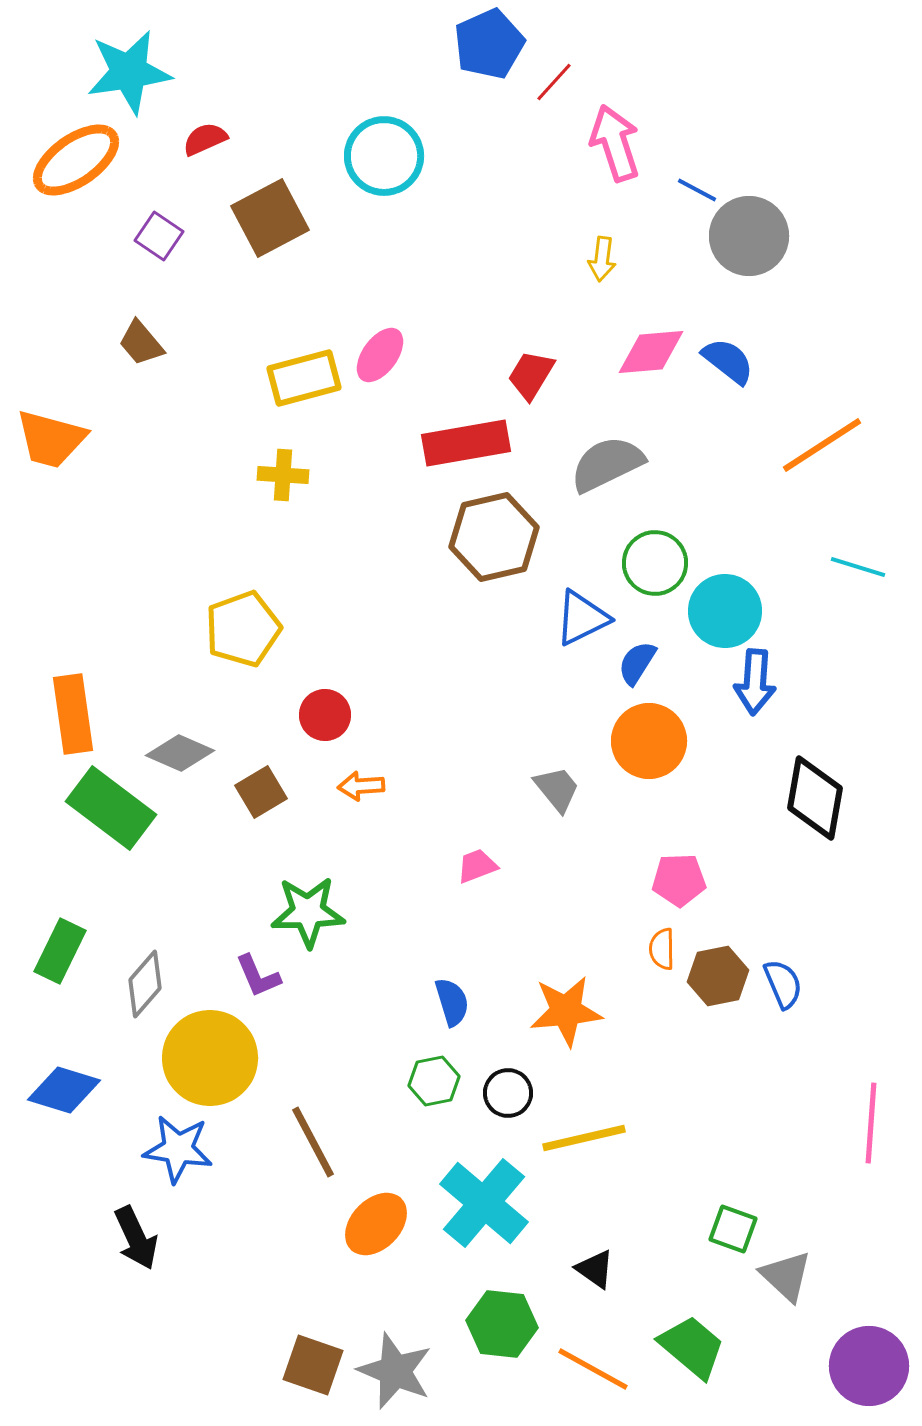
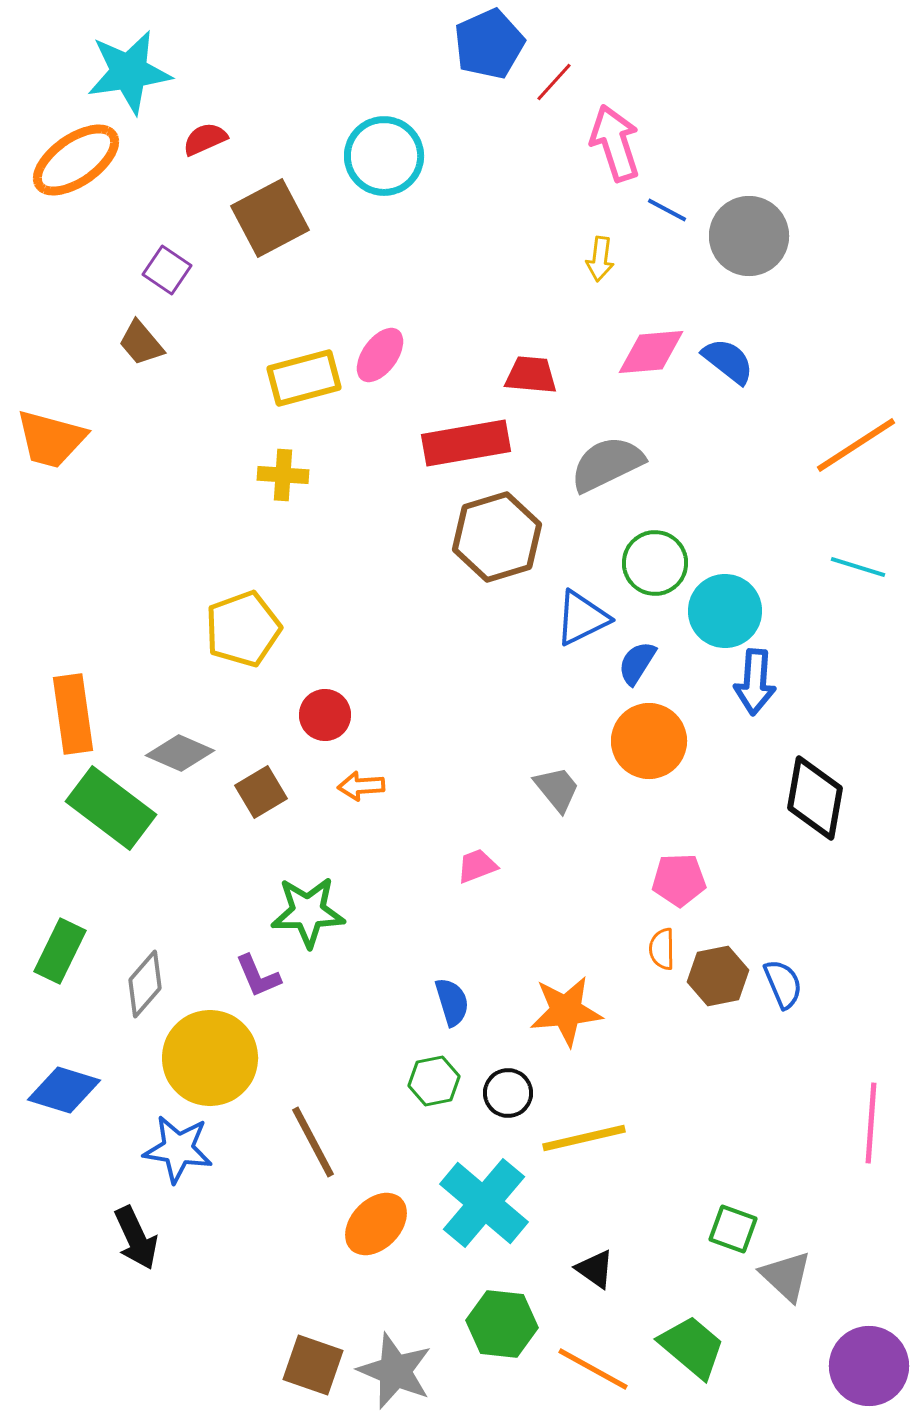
blue line at (697, 190): moved 30 px left, 20 px down
purple square at (159, 236): moved 8 px right, 34 px down
yellow arrow at (602, 259): moved 2 px left
red trapezoid at (531, 375): rotated 64 degrees clockwise
orange line at (822, 445): moved 34 px right
brown hexagon at (494, 537): moved 3 px right; rotated 4 degrees counterclockwise
